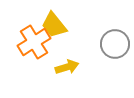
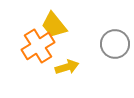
orange cross: moved 4 px right, 4 px down
